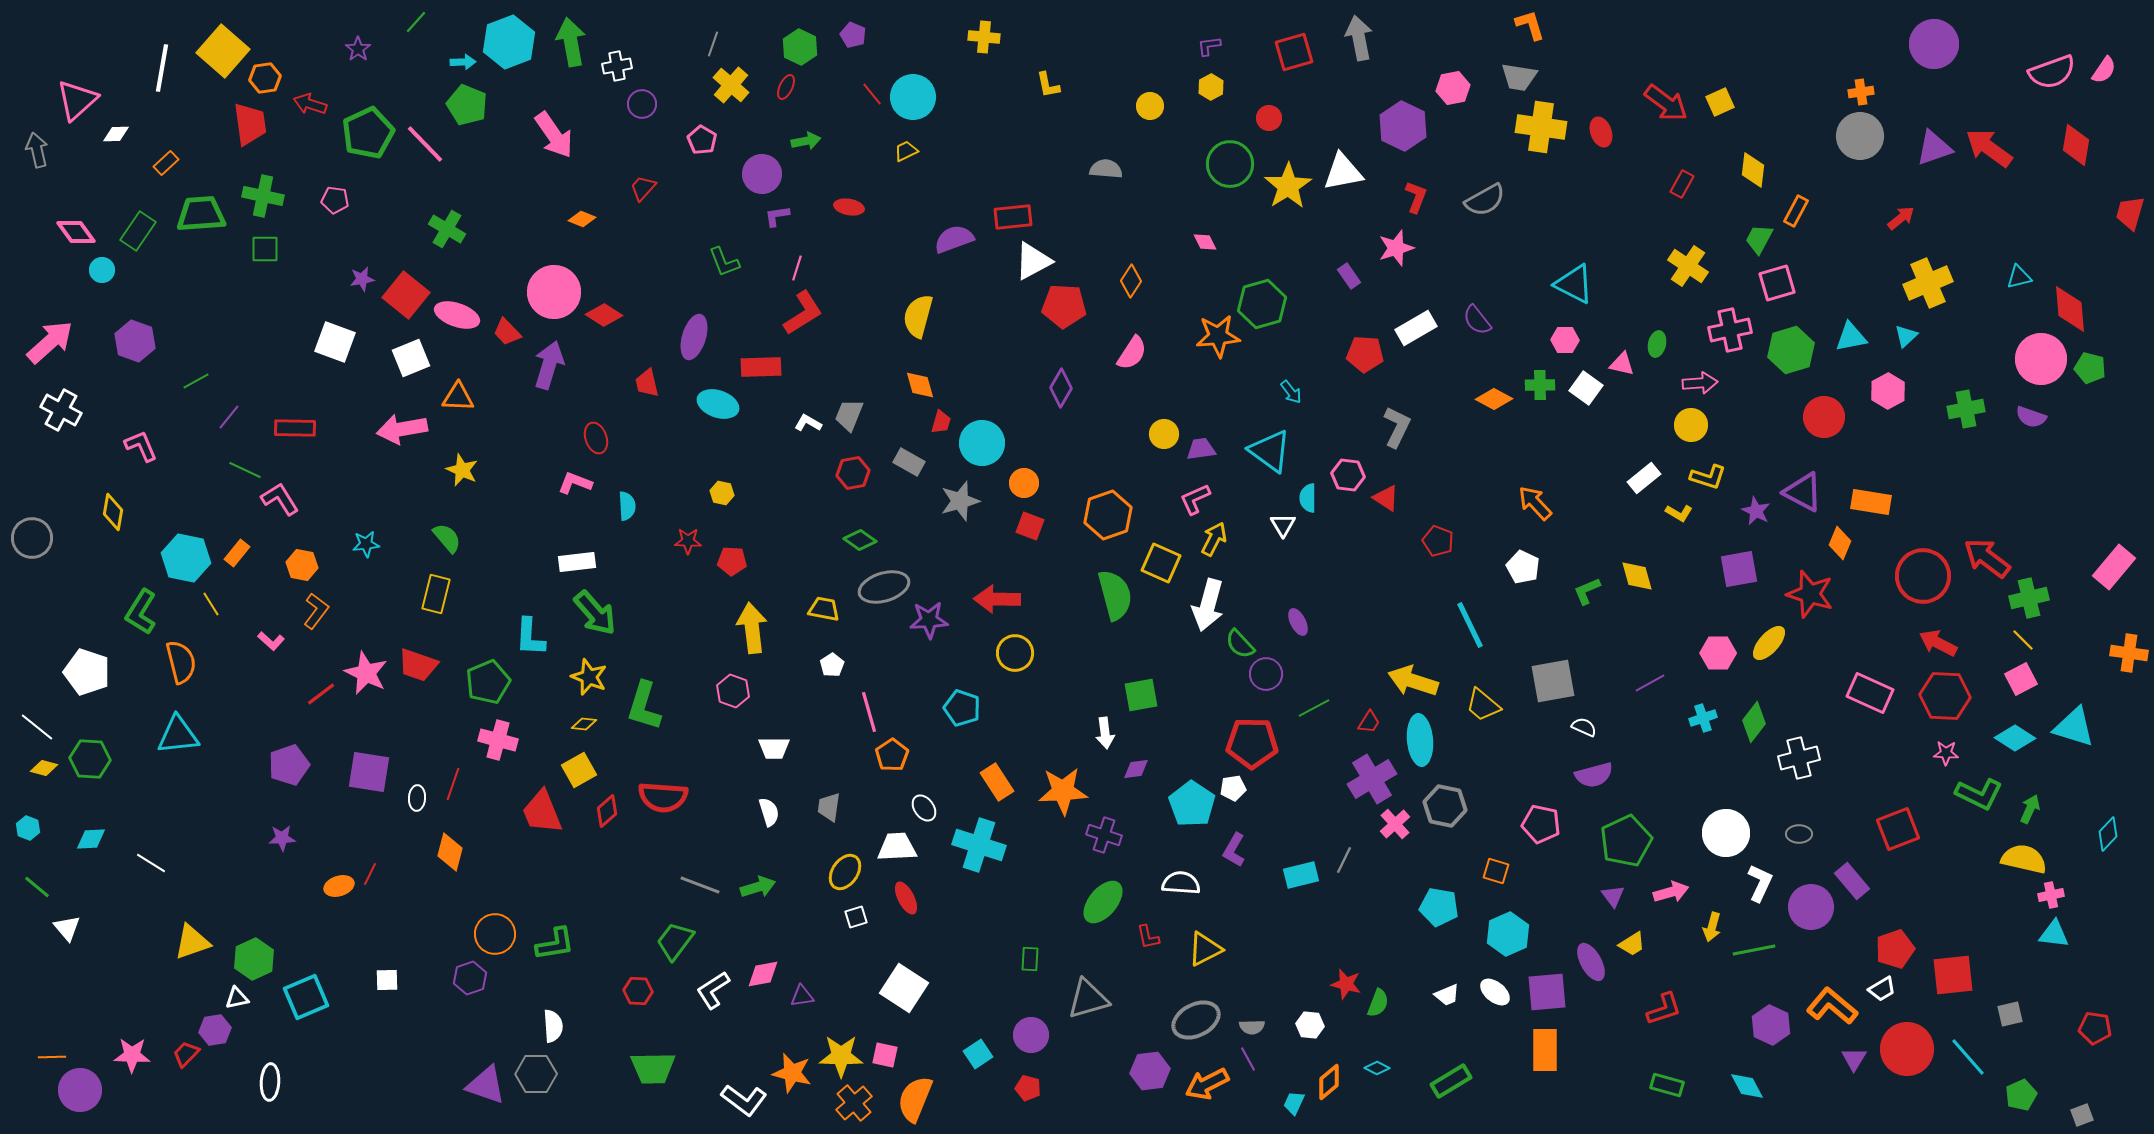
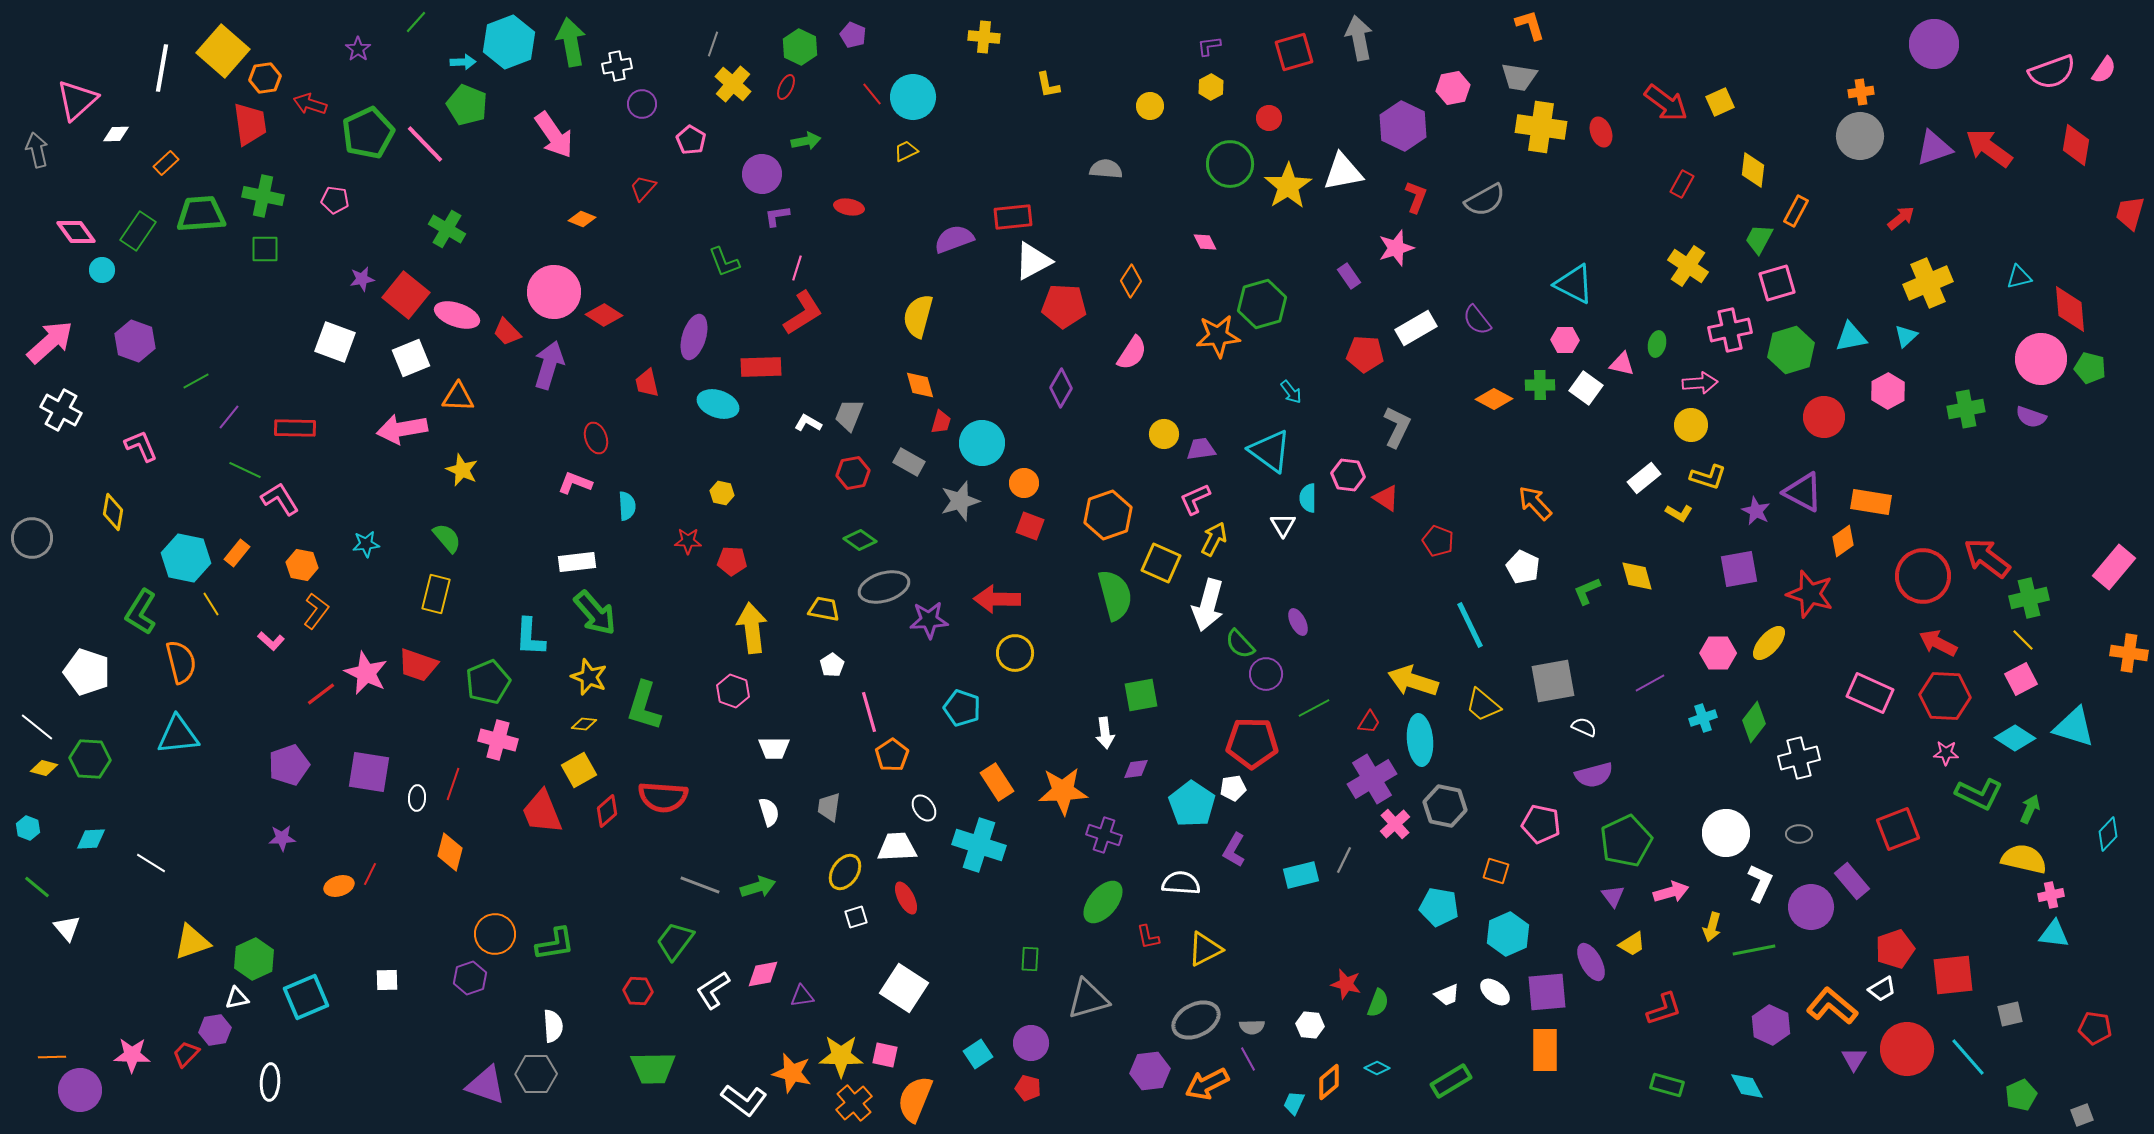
yellow cross at (731, 85): moved 2 px right, 1 px up
pink pentagon at (702, 140): moved 11 px left
orange diamond at (1840, 543): moved 3 px right, 2 px up; rotated 32 degrees clockwise
purple circle at (1031, 1035): moved 8 px down
